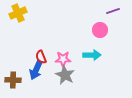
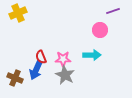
brown cross: moved 2 px right, 2 px up; rotated 21 degrees clockwise
